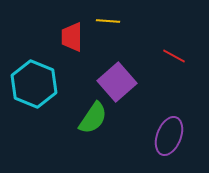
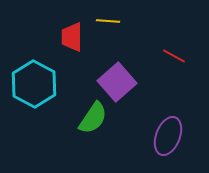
cyan hexagon: rotated 6 degrees clockwise
purple ellipse: moved 1 px left
